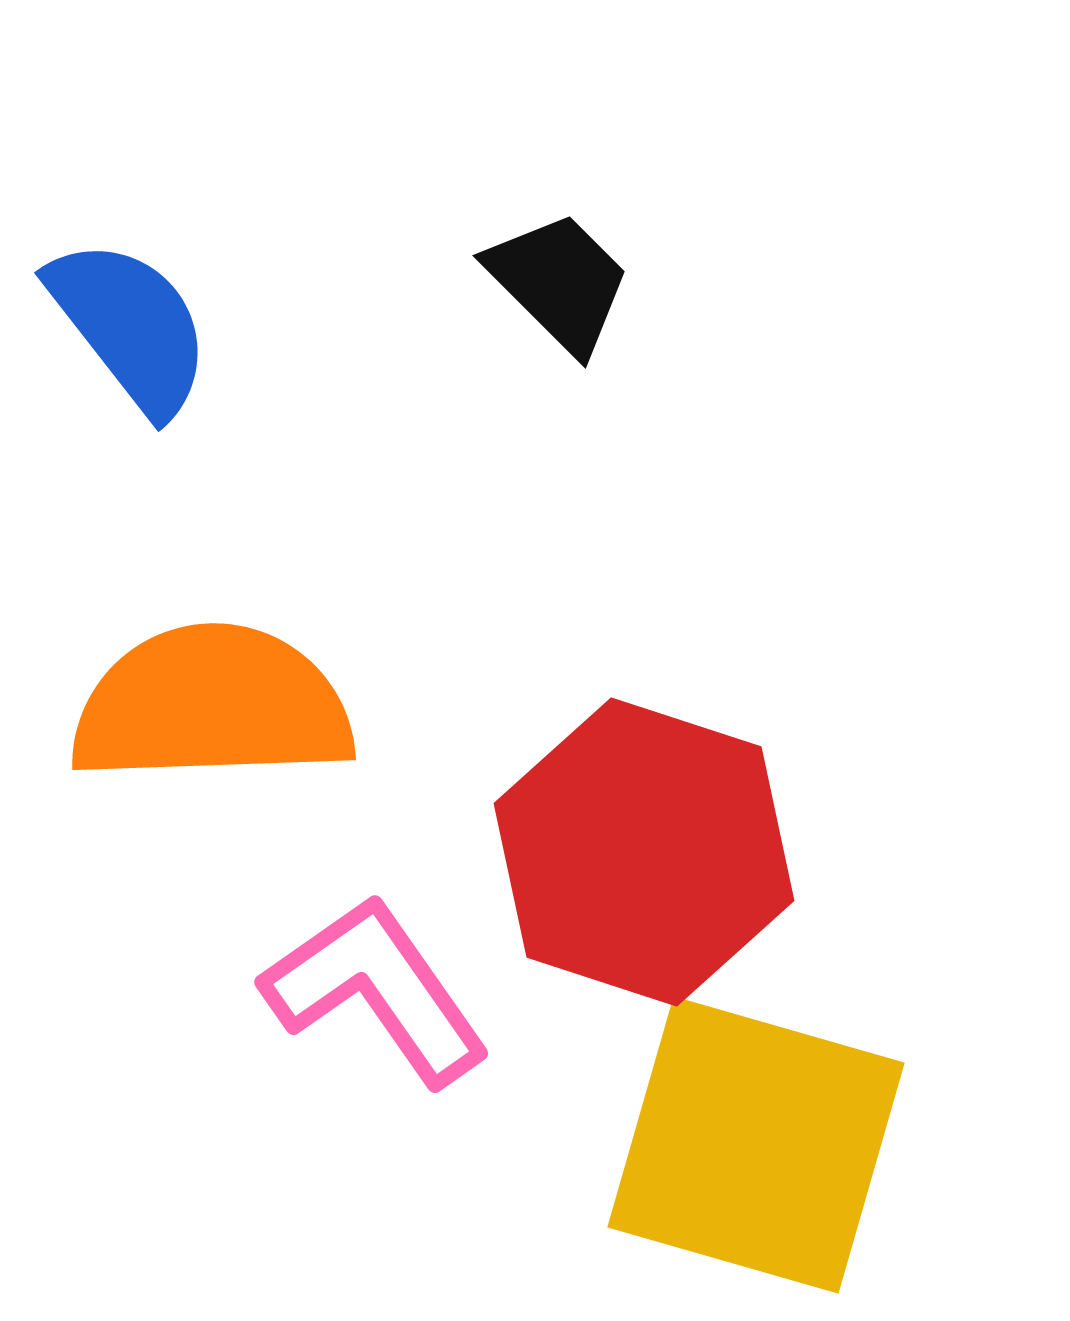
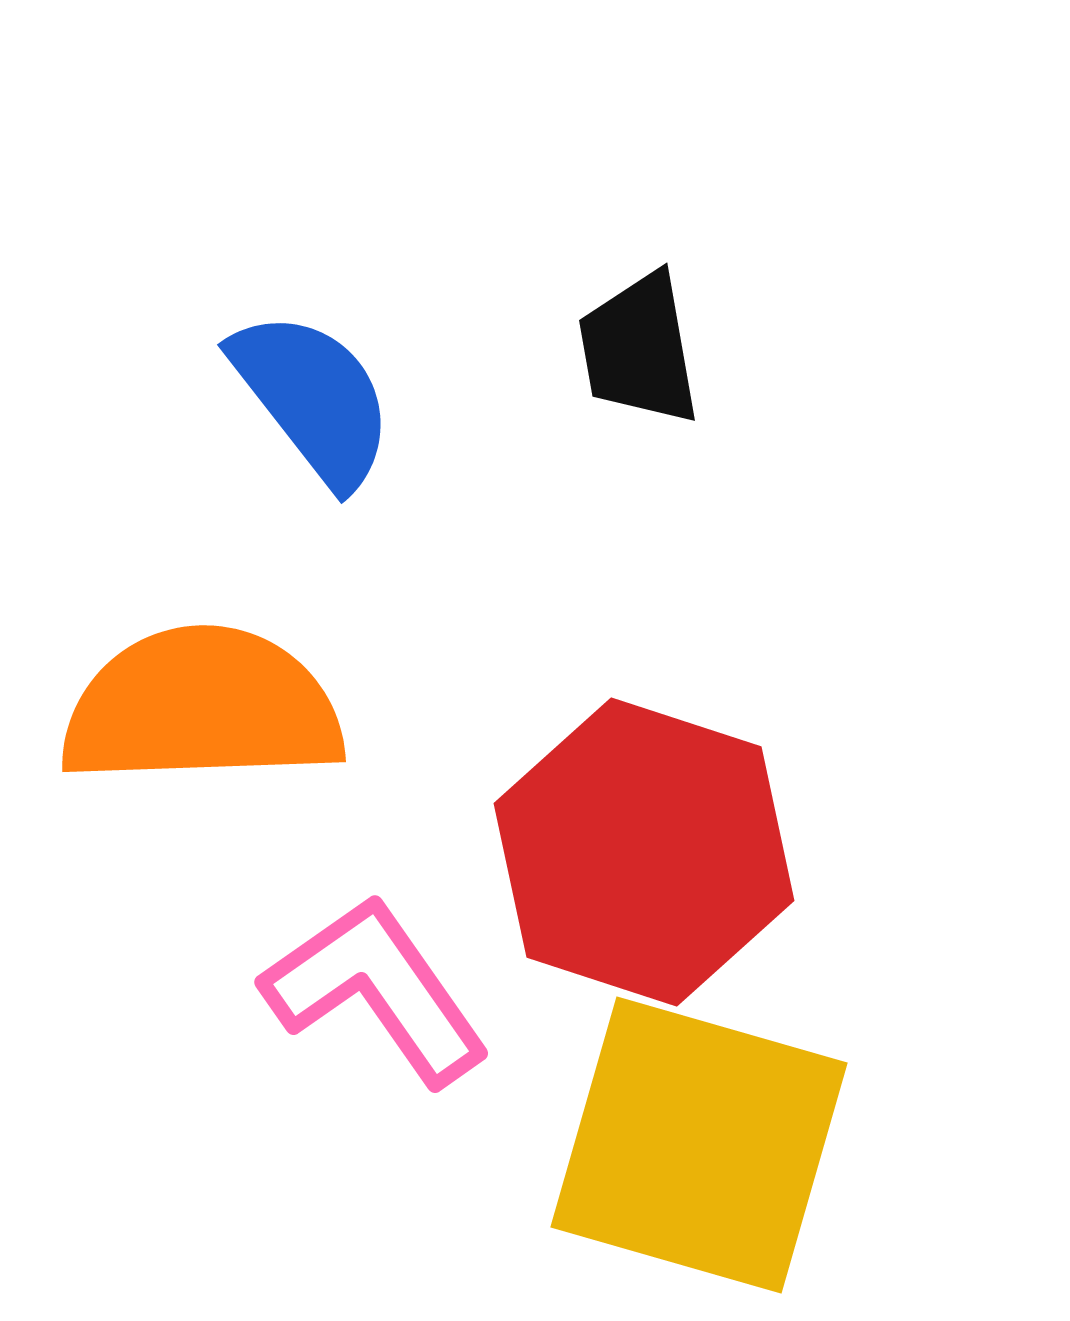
black trapezoid: moved 80 px right, 67 px down; rotated 145 degrees counterclockwise
blue semicircle: moved 183 px right, 72 px down
orange semicircle: moved 10 px left, 2 px down
yellow square: moved 57 px left
